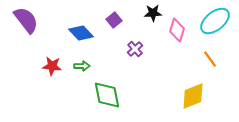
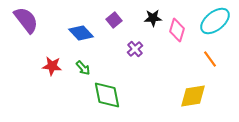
black star: moved 5 px down
green arrow: moved 1 px right, 2 px down; rotated 49 degrees clockwise
yellow diamond: rotated 12 degrees clockwise
